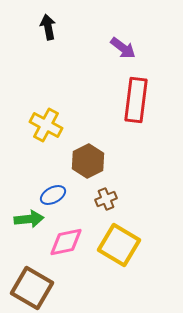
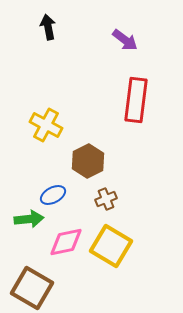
purple arrow: moved 2 px right, 8 px up
yellow square: moved 8 px left, 1 px down
